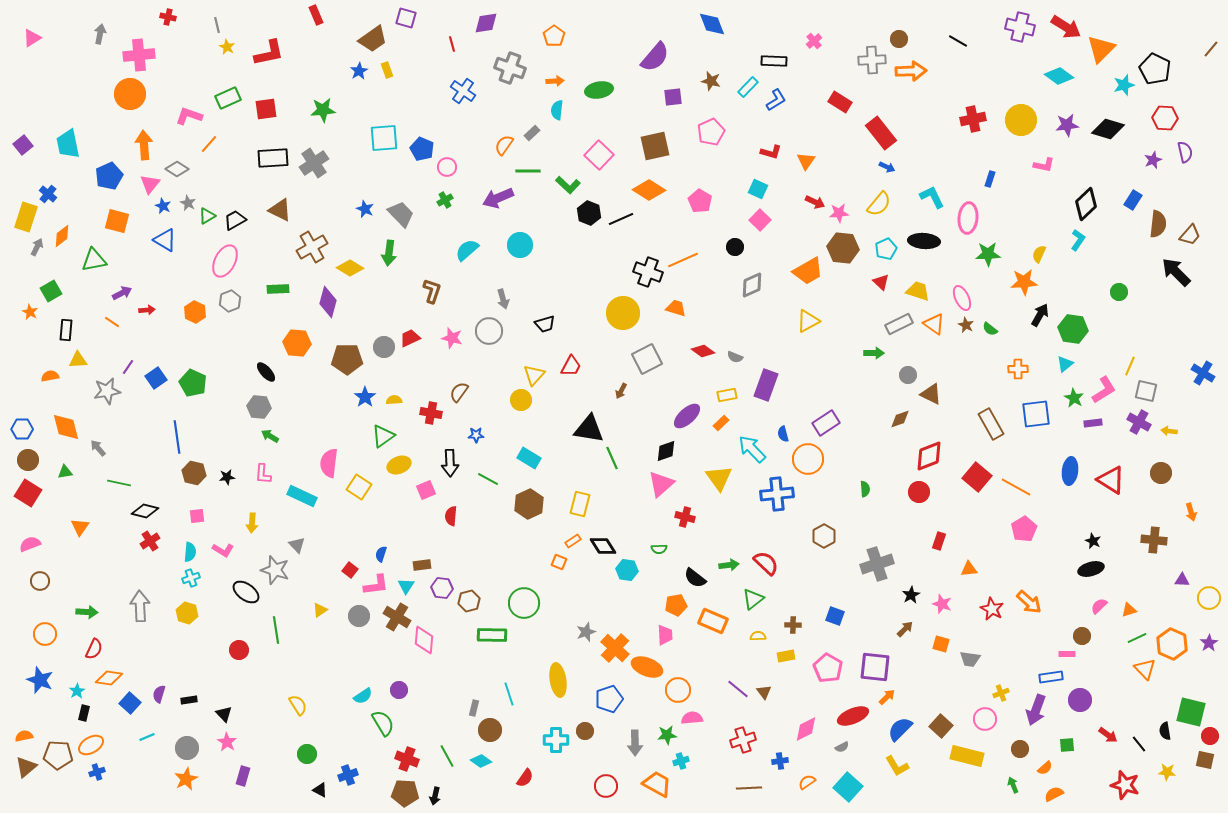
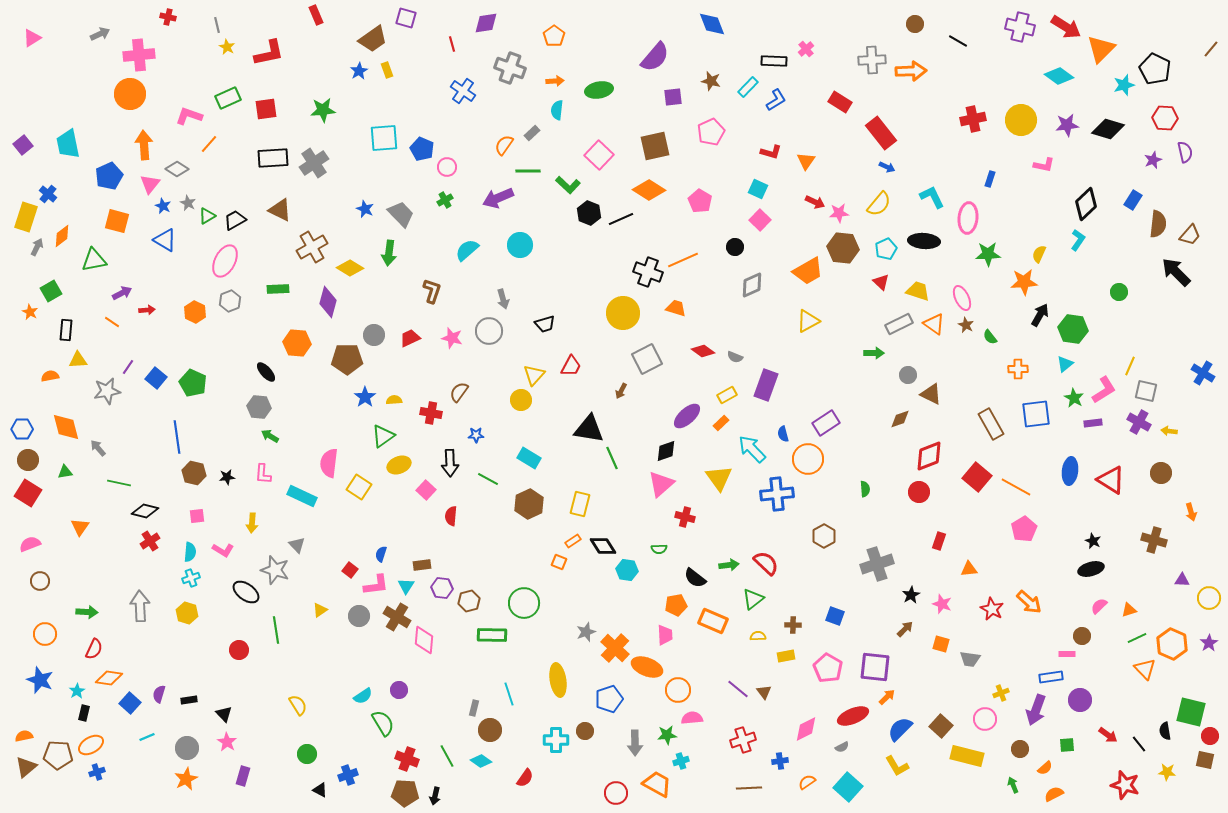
gray arrow at (100, 34): rotated 54 degrees clockwise
brown circle at (899, 39): moved 16 px right, 15 px up
pink cross at (814, 41): moved 8 px left, 8 px down
green semicircle at (990, 329): moved 8 px down; rotated 14 degrees clockwise
gray circle at (384, 347): moved 10 px left, 12 px up
blue square at (156, 378): rotated 15 degrees counterclockwise
yellow rectangle at (727, 395): rotated 18 degrees counterclockwise
pink square at (426, 490): rotated 24 degrees counterclockwise
brown cross at (1154, 540): rotated 10 degrees clockwise
red circle at (606, 786): moved 10 px right, 7 px down
